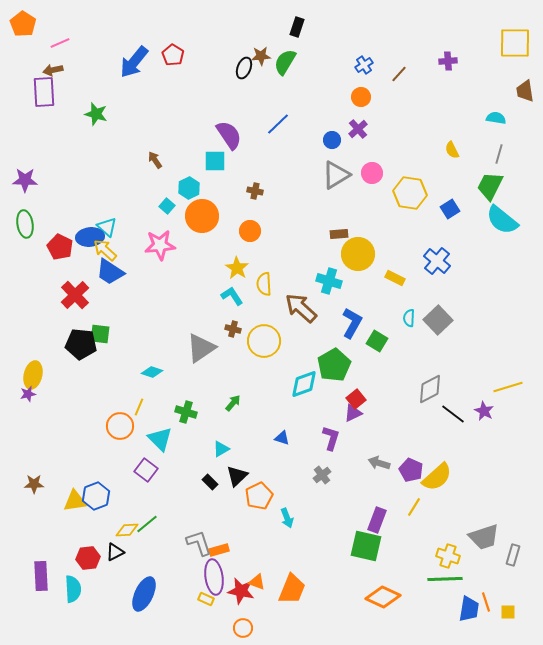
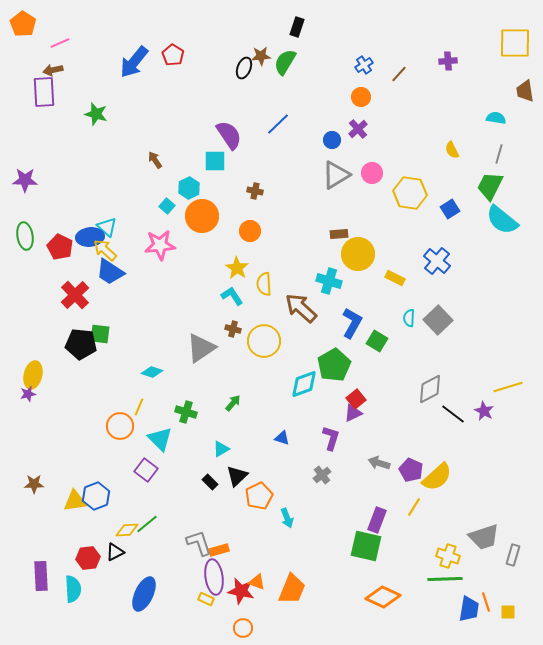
green ellipse at (25, 224): moved 12 px down
